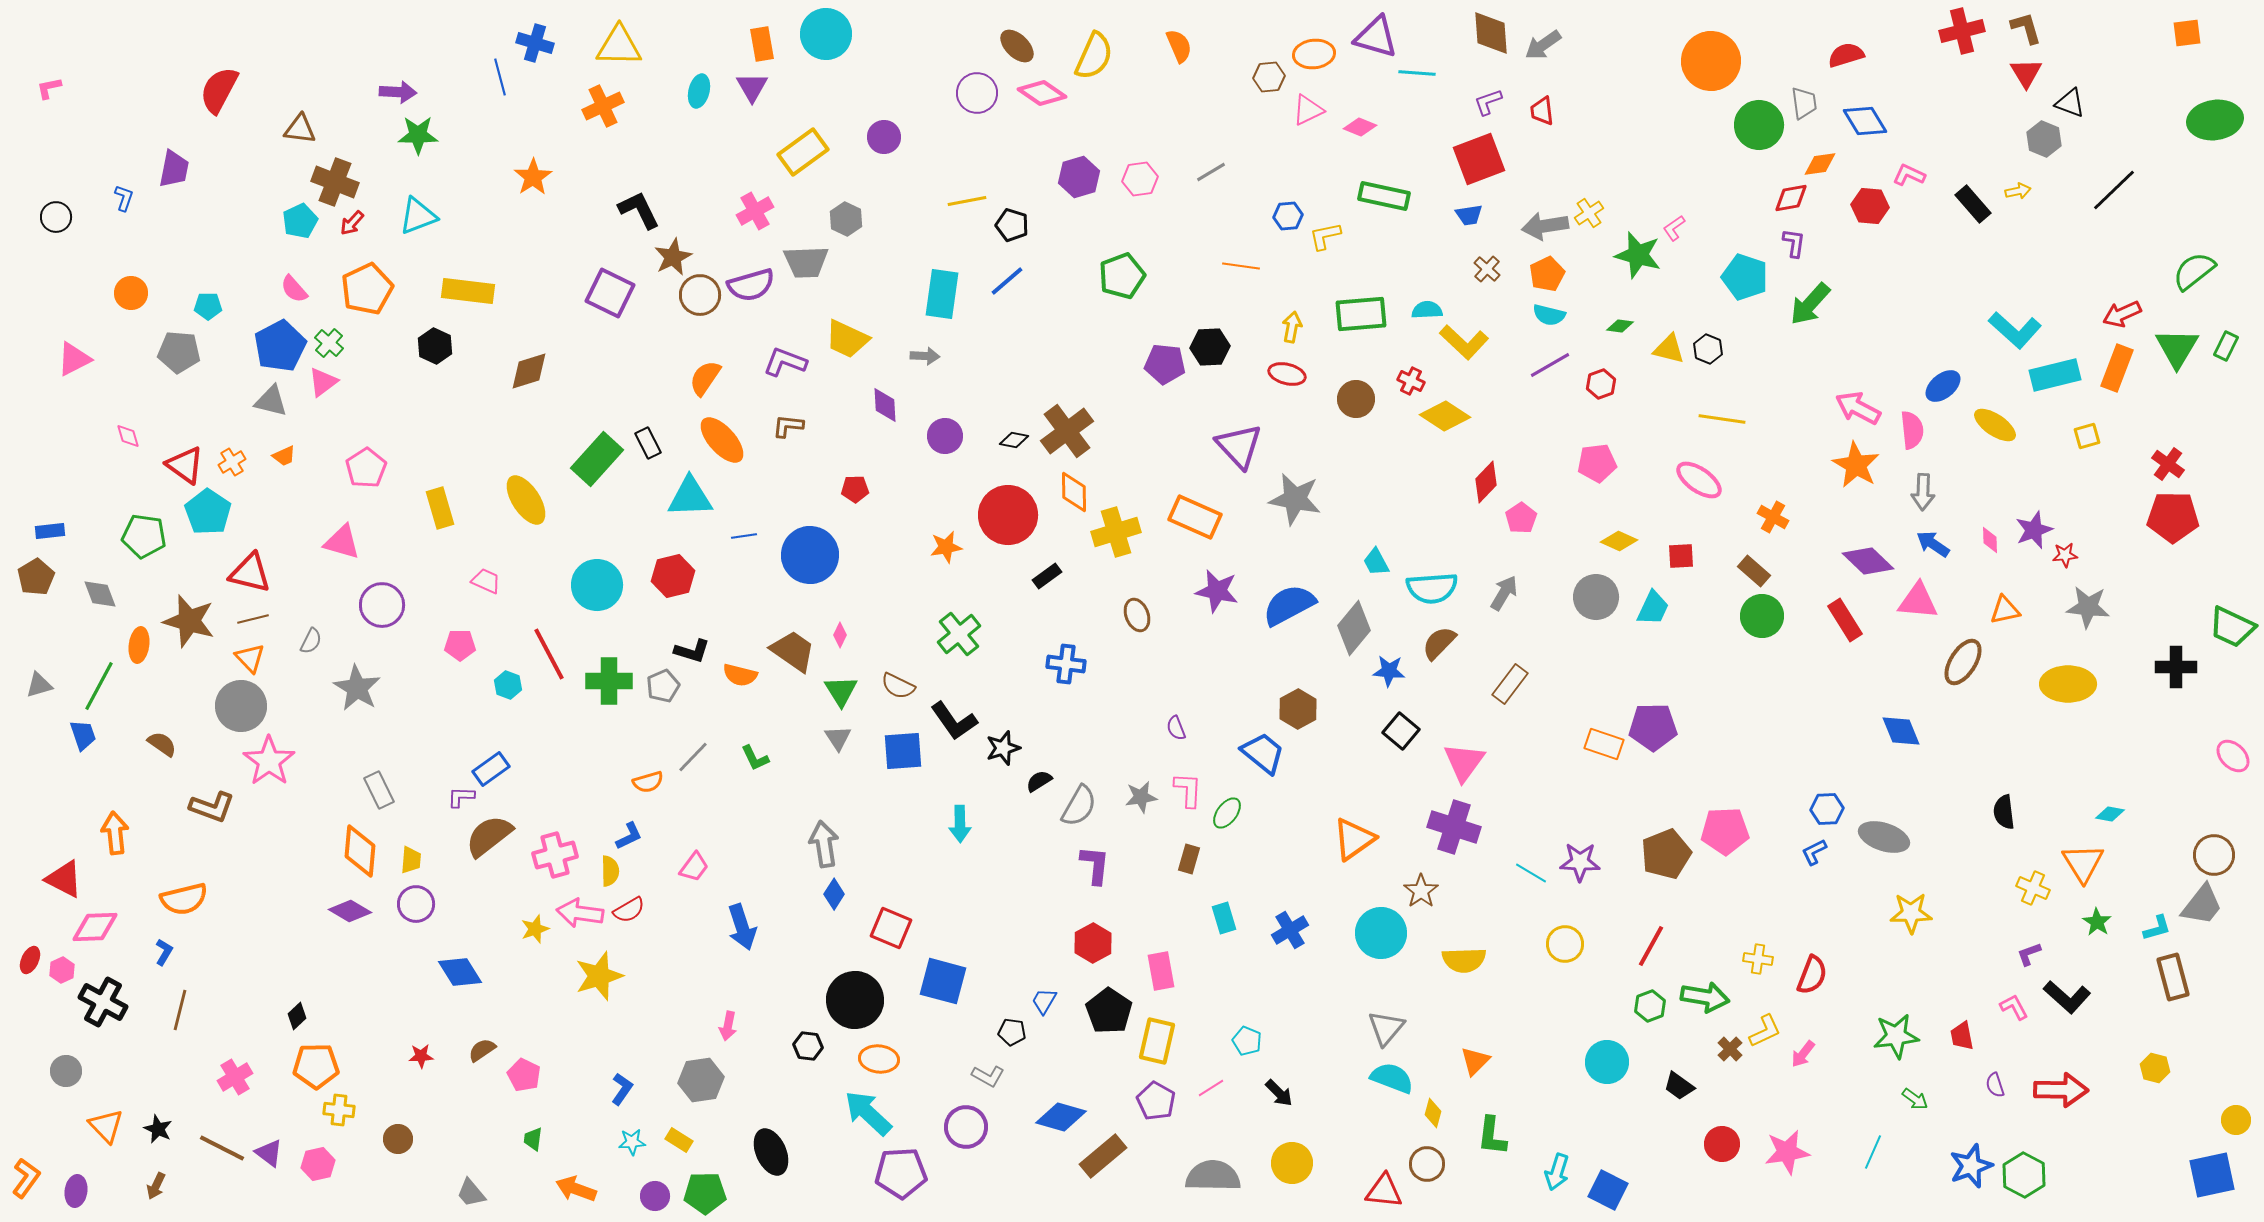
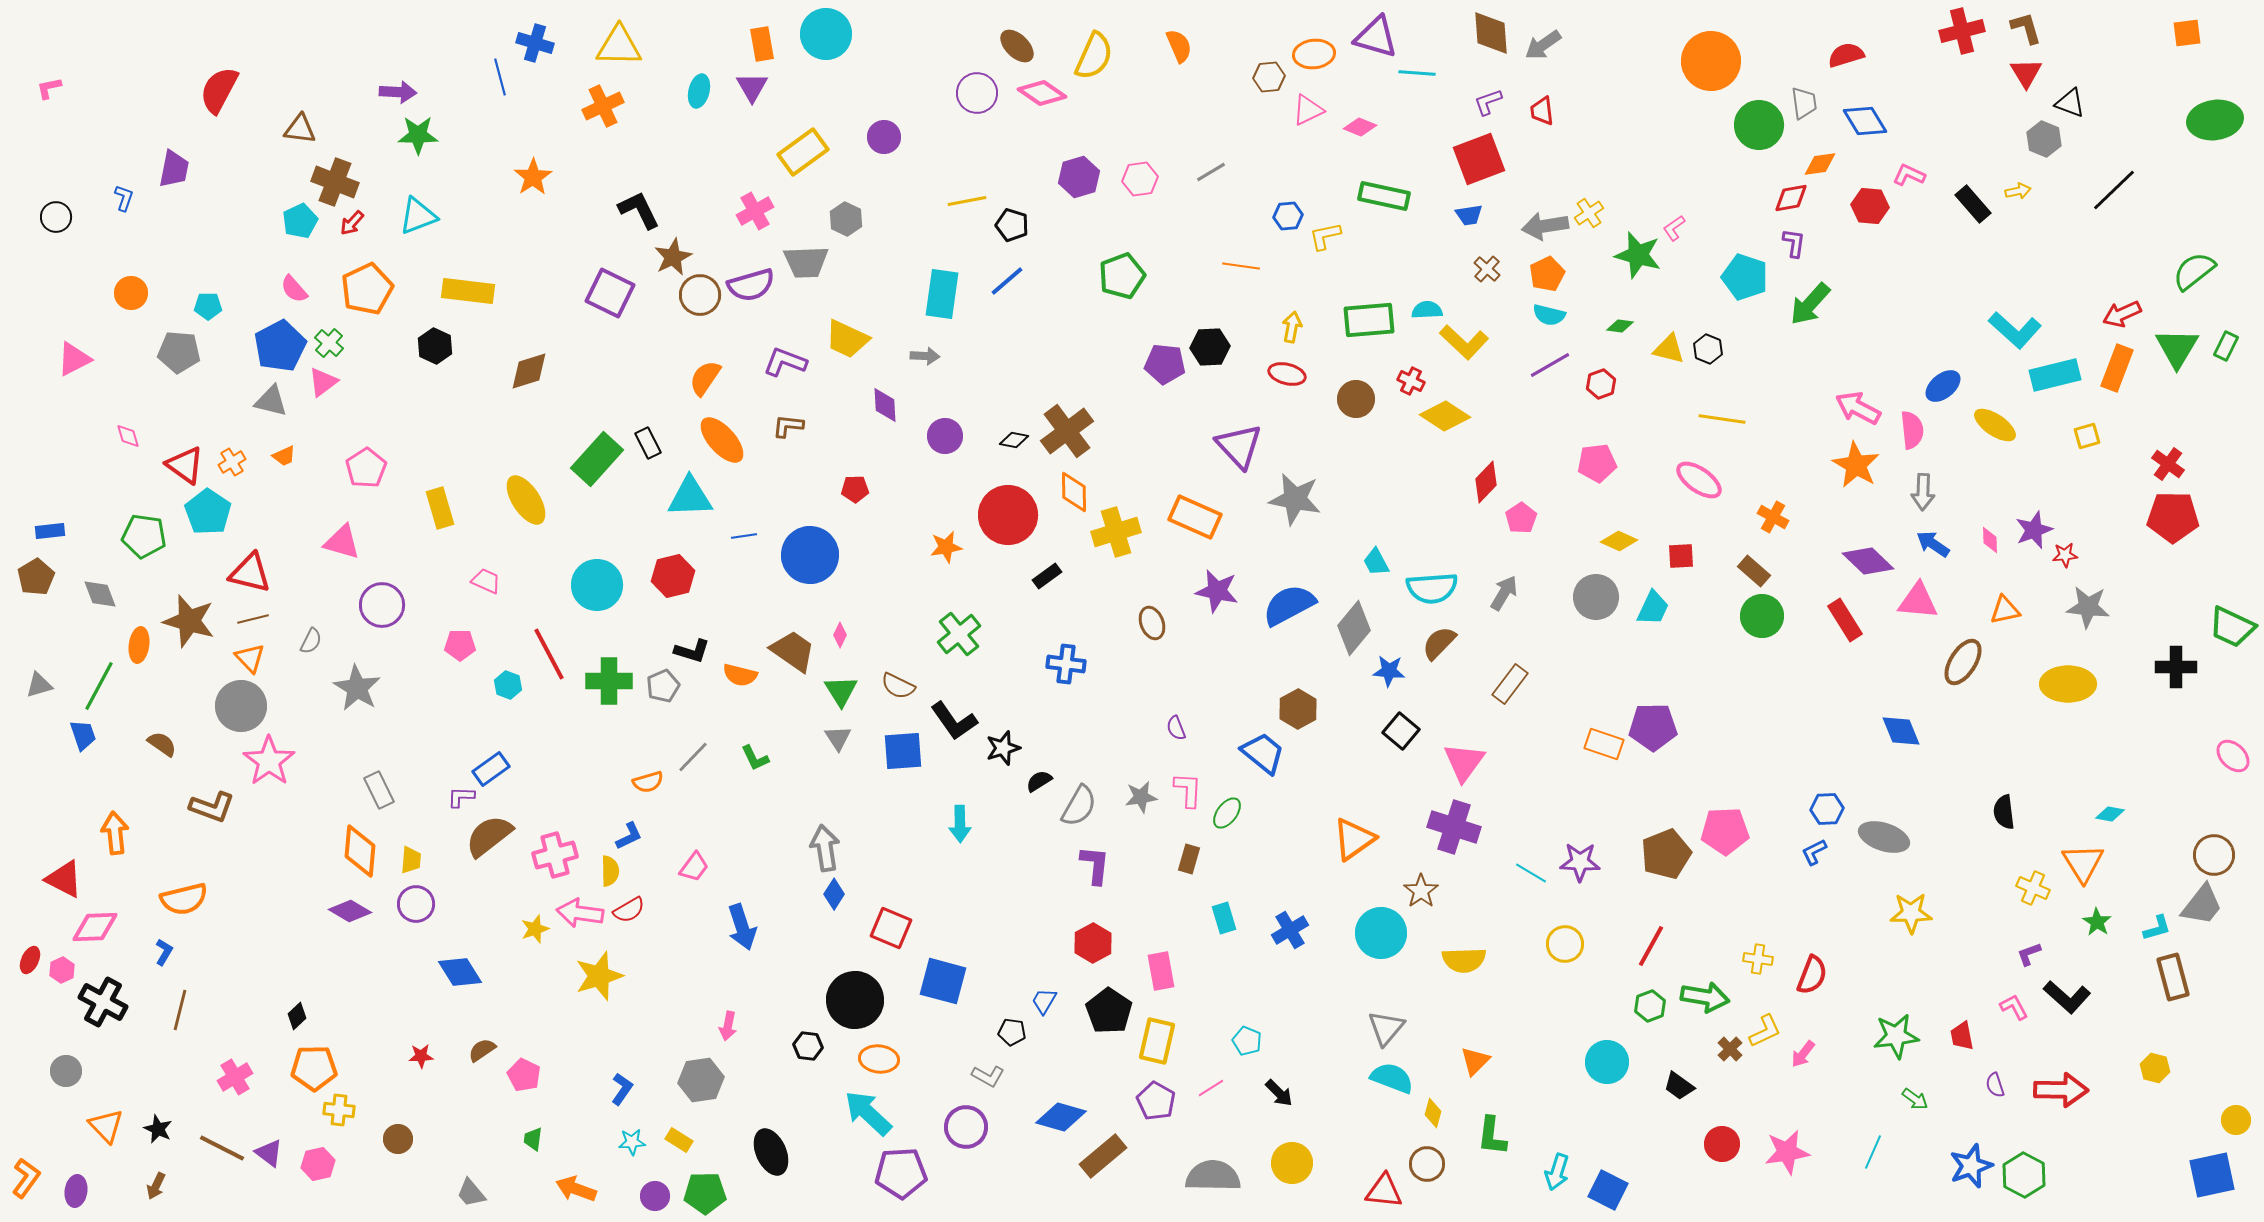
green rectangle at (1361, 314): moved 8 px right, 6 px down
brown ellipse at (1137, 615): moved 15 px right, 8 px down
gray arrow at (824, 844): moved 1 px right, 4 px down
orange pentagon at (316, 1066): moved 2 px left, 2 px down
